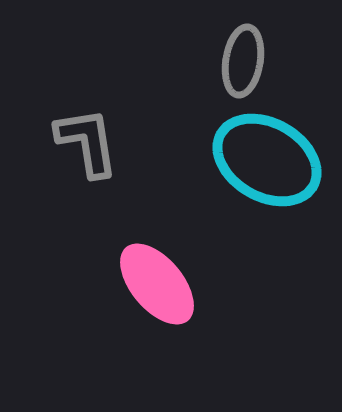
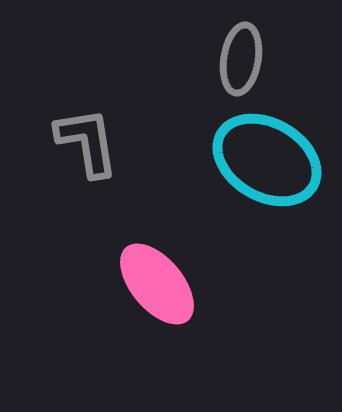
gray ellipse: moved 2 px left, 2 px up
